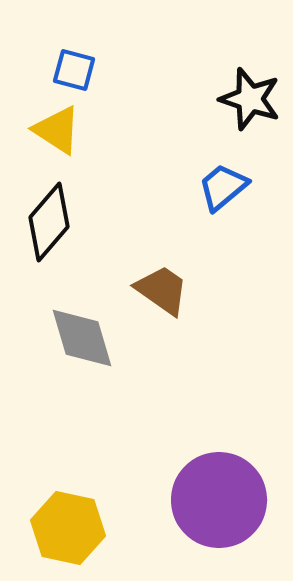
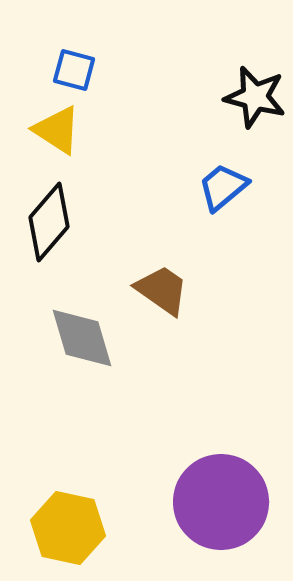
black star: moved 5 px right, 2 px up; rotated 4 degrees counterclockwise
purple circle: moved 2 px right, 2 px down
